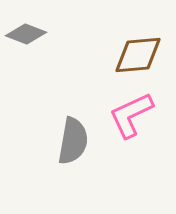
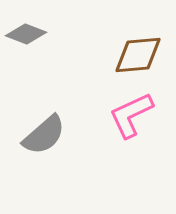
gray semicircle: moved 29 px left, 6 px up; rotated 39 degrees clockwise
